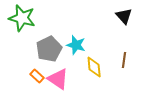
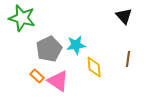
cyan star: rotated 24 degrees counterclockwise
brown line: moved 4 px right, 1 px up
pink triangle: moved 2 px down
